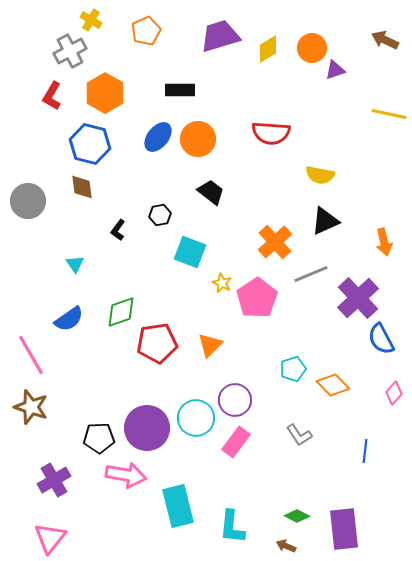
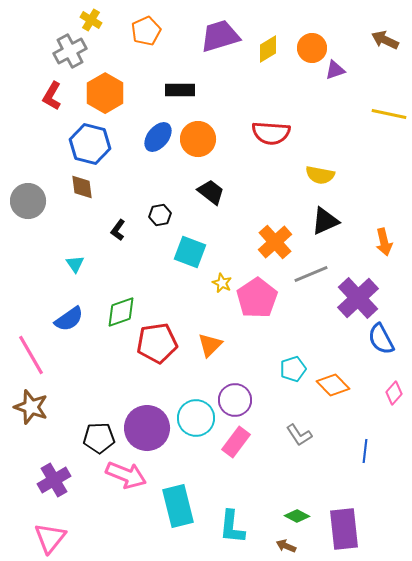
pink arrow at (126, 475): rotated 12 degrees clockwise
